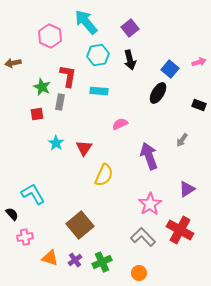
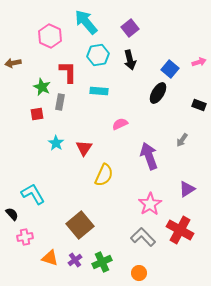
red L-shape: moved 4 px up; rotated 10 degrees counterclockwise
